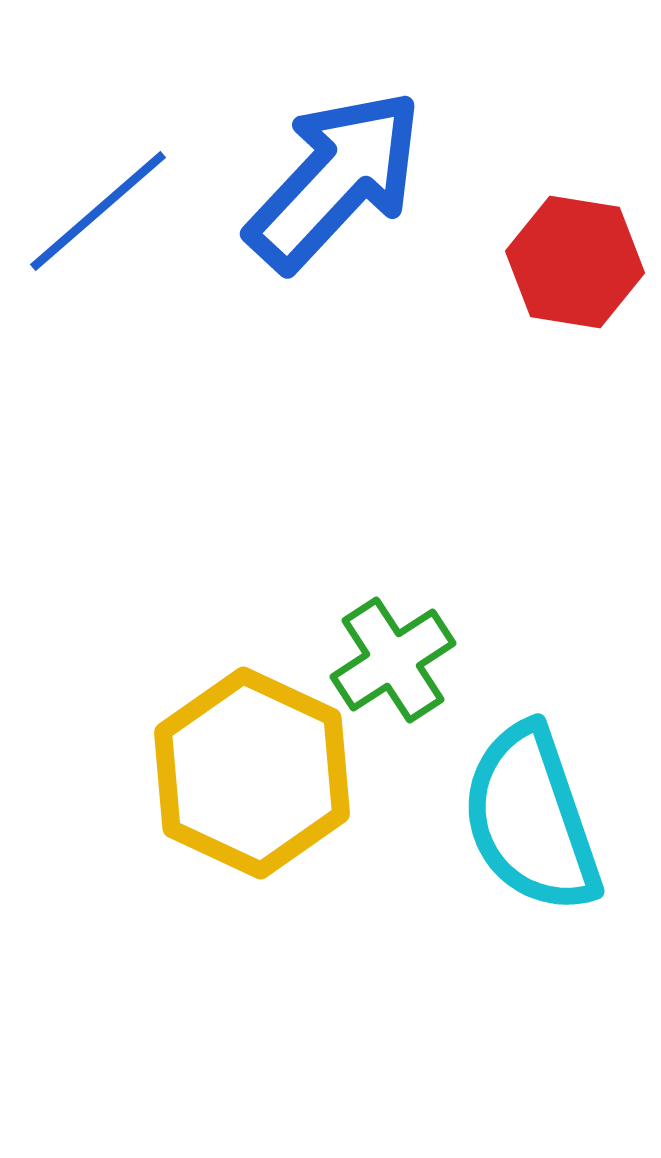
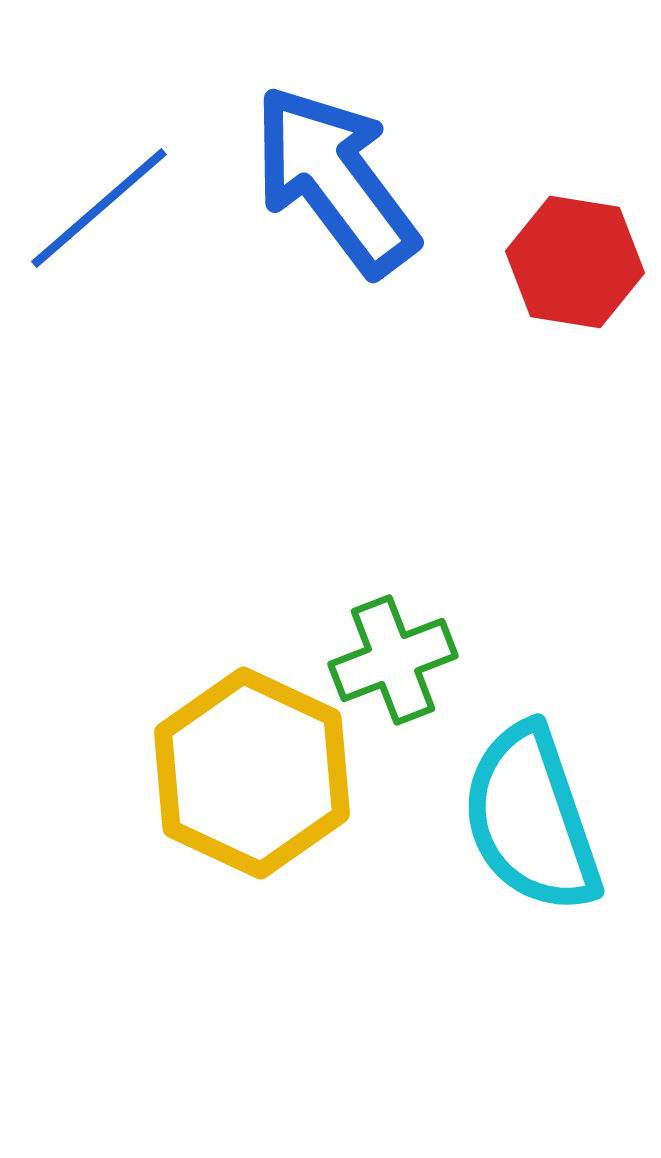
blue arrow: rotated 80 degrees counterclockwise
blue line: moved 1 px right, 3 px up
green cross: rotated 12 degrees clockwise
